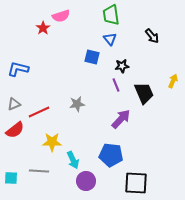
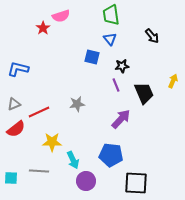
red semicircle: moved 1 px right, 1 px up
